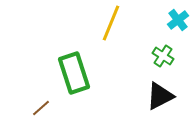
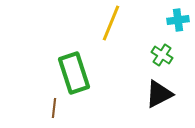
cyan cross: rotated 30 degrees clockwise
green cross: moved 1 px left, 1 px up
black triangle: moved 1 px left, 2 px up
brown line: moved 13 px right; rotated 42 degrees counterclockwise
